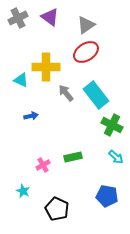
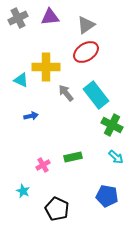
purple triangle: rotated 42 degrees counterclockwise
